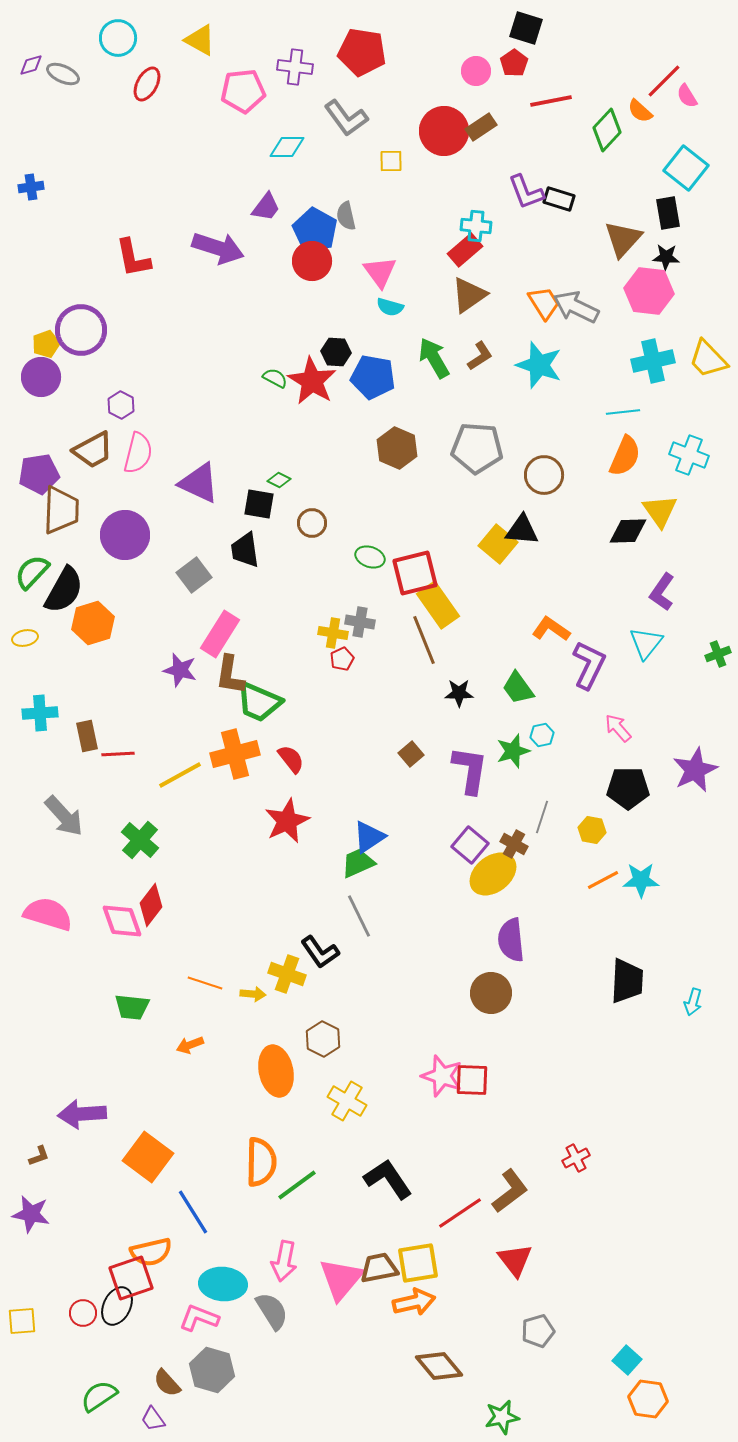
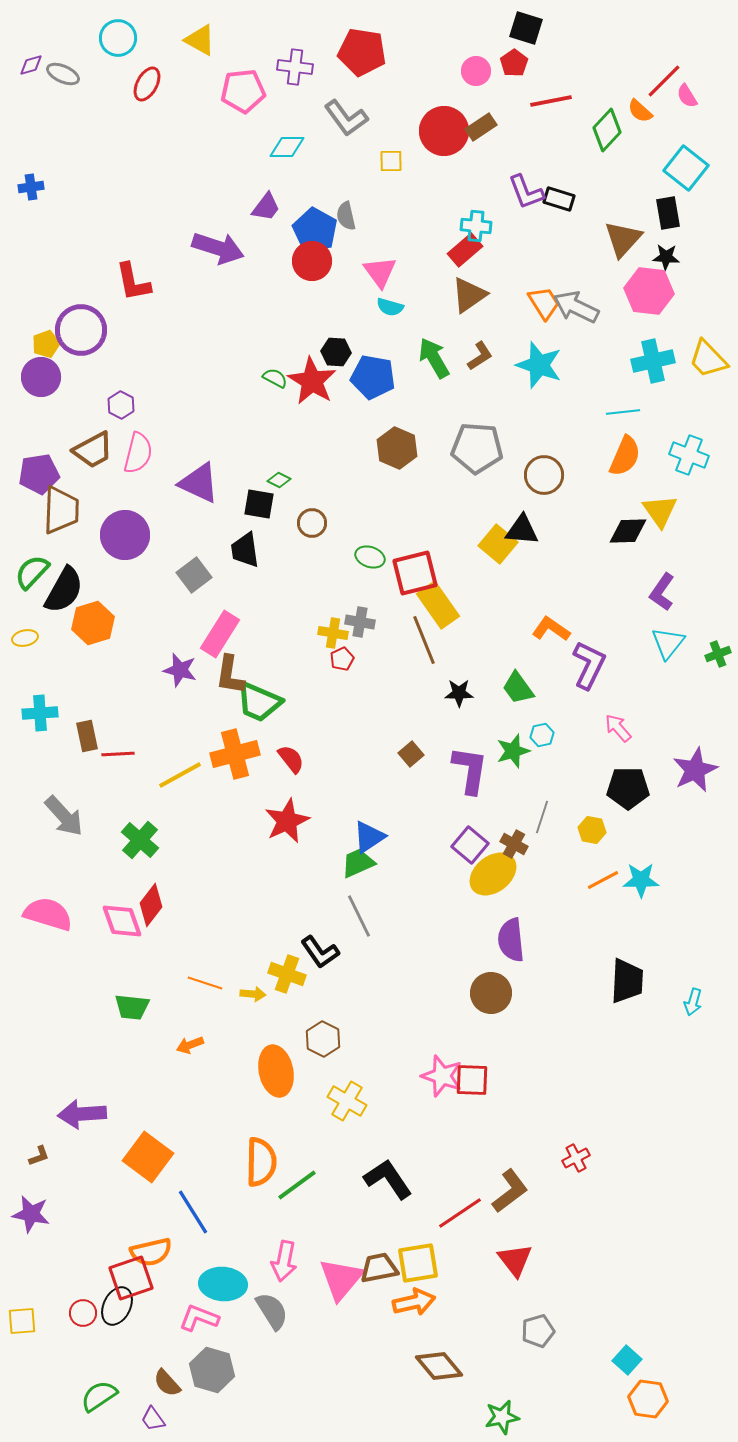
red L-shape at (133, 258): moved 24 px down
cyan triangle at (646, 643): moved 22 px right
